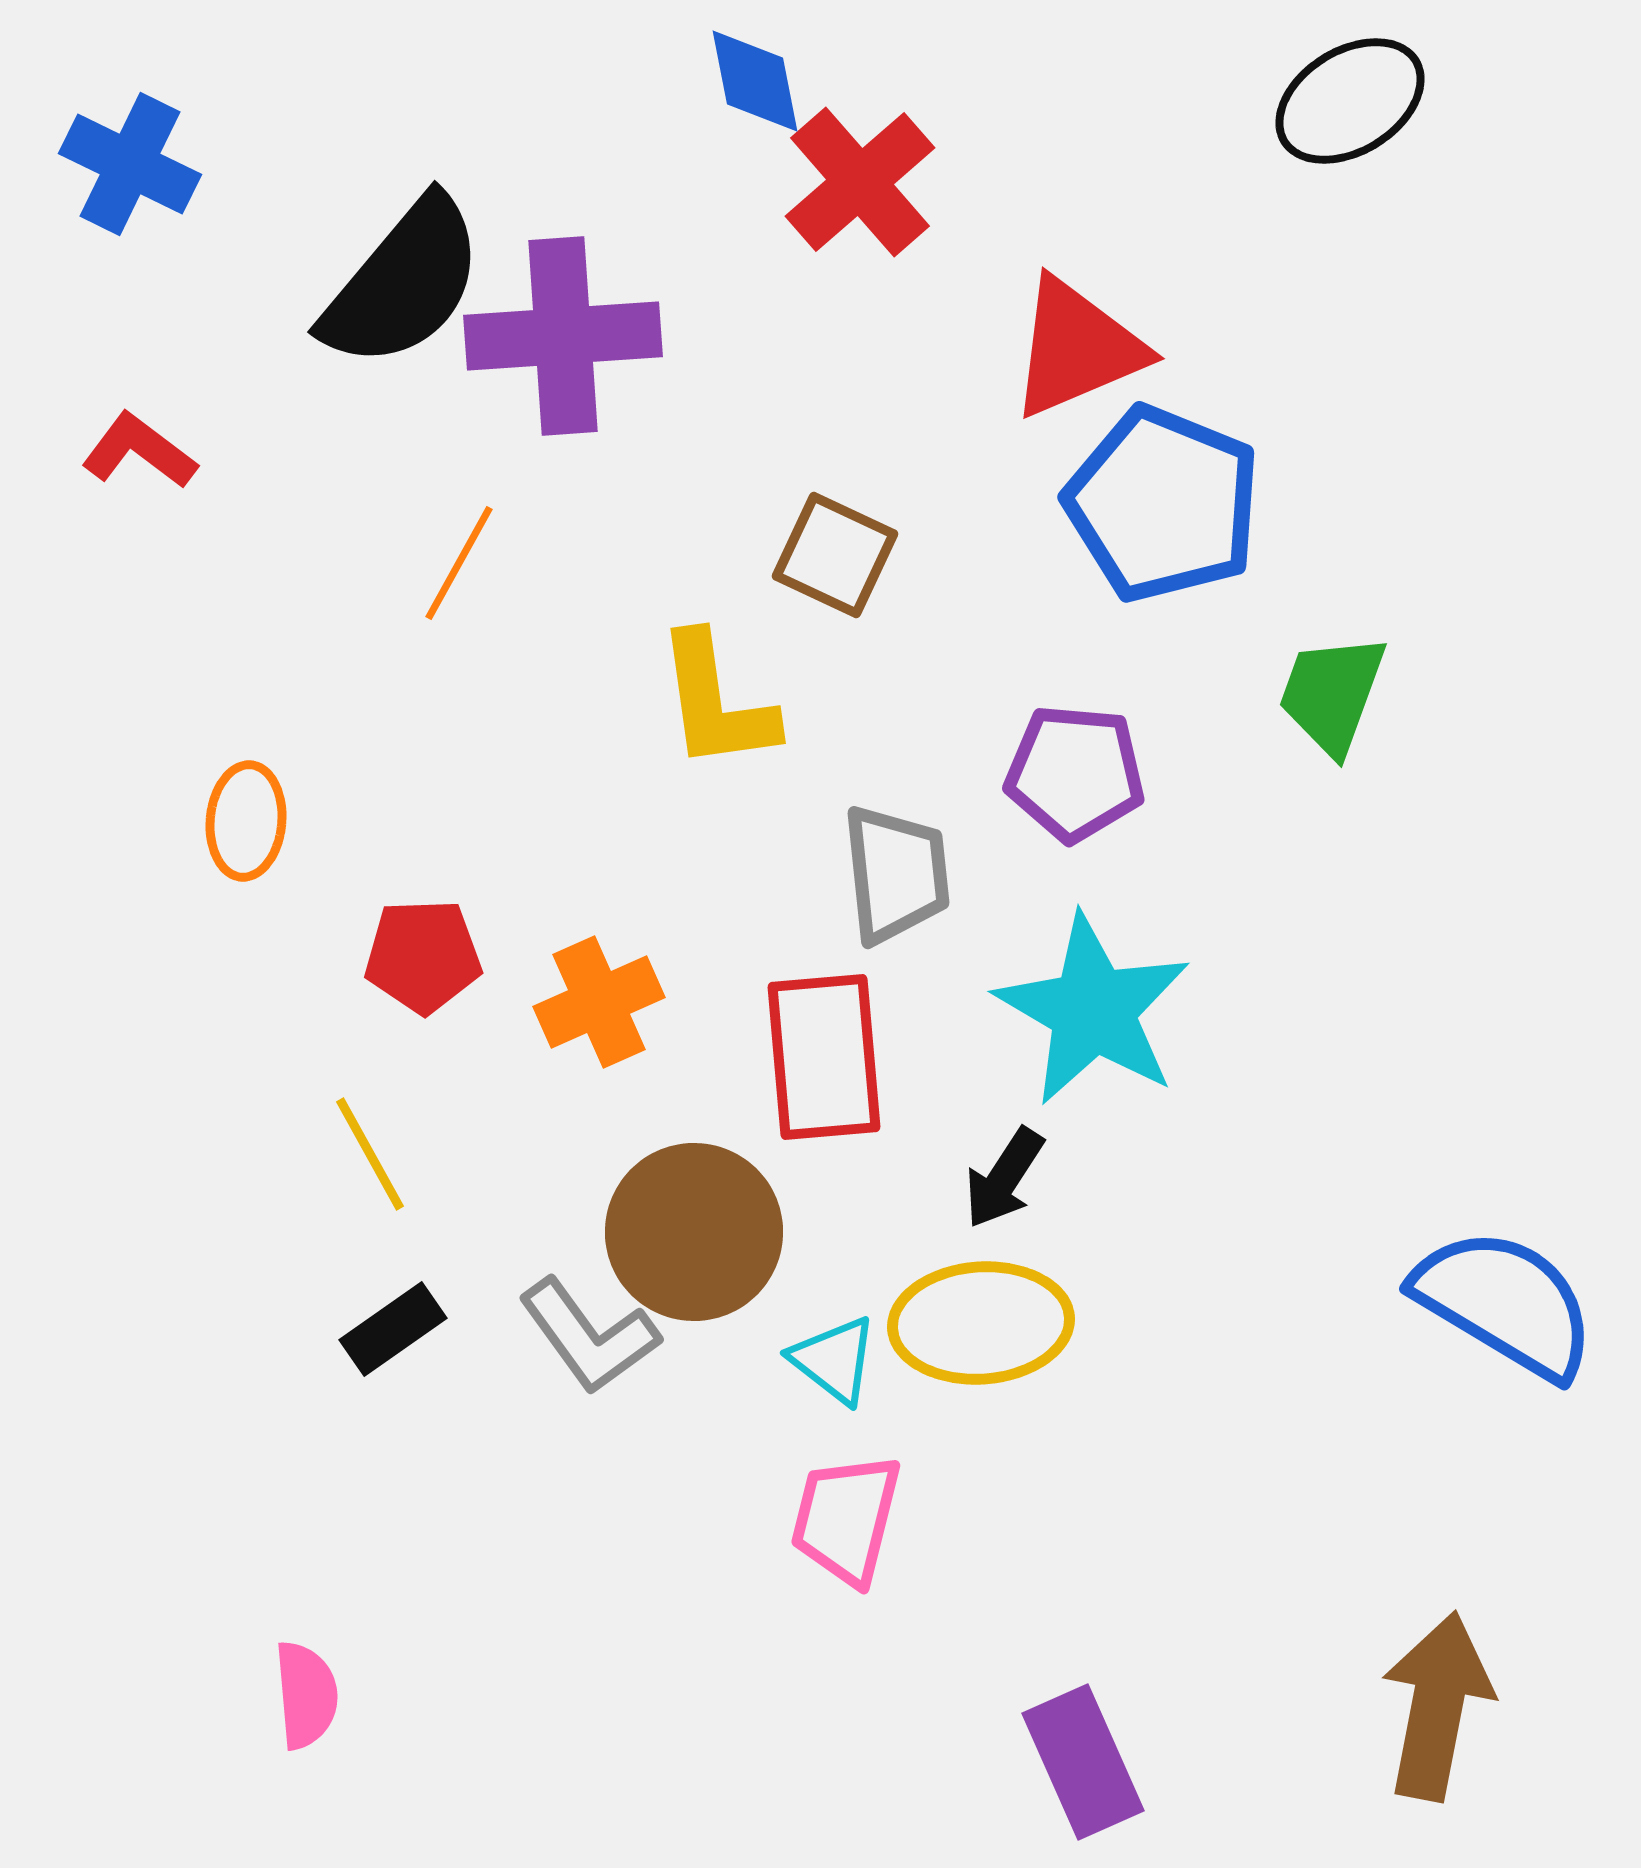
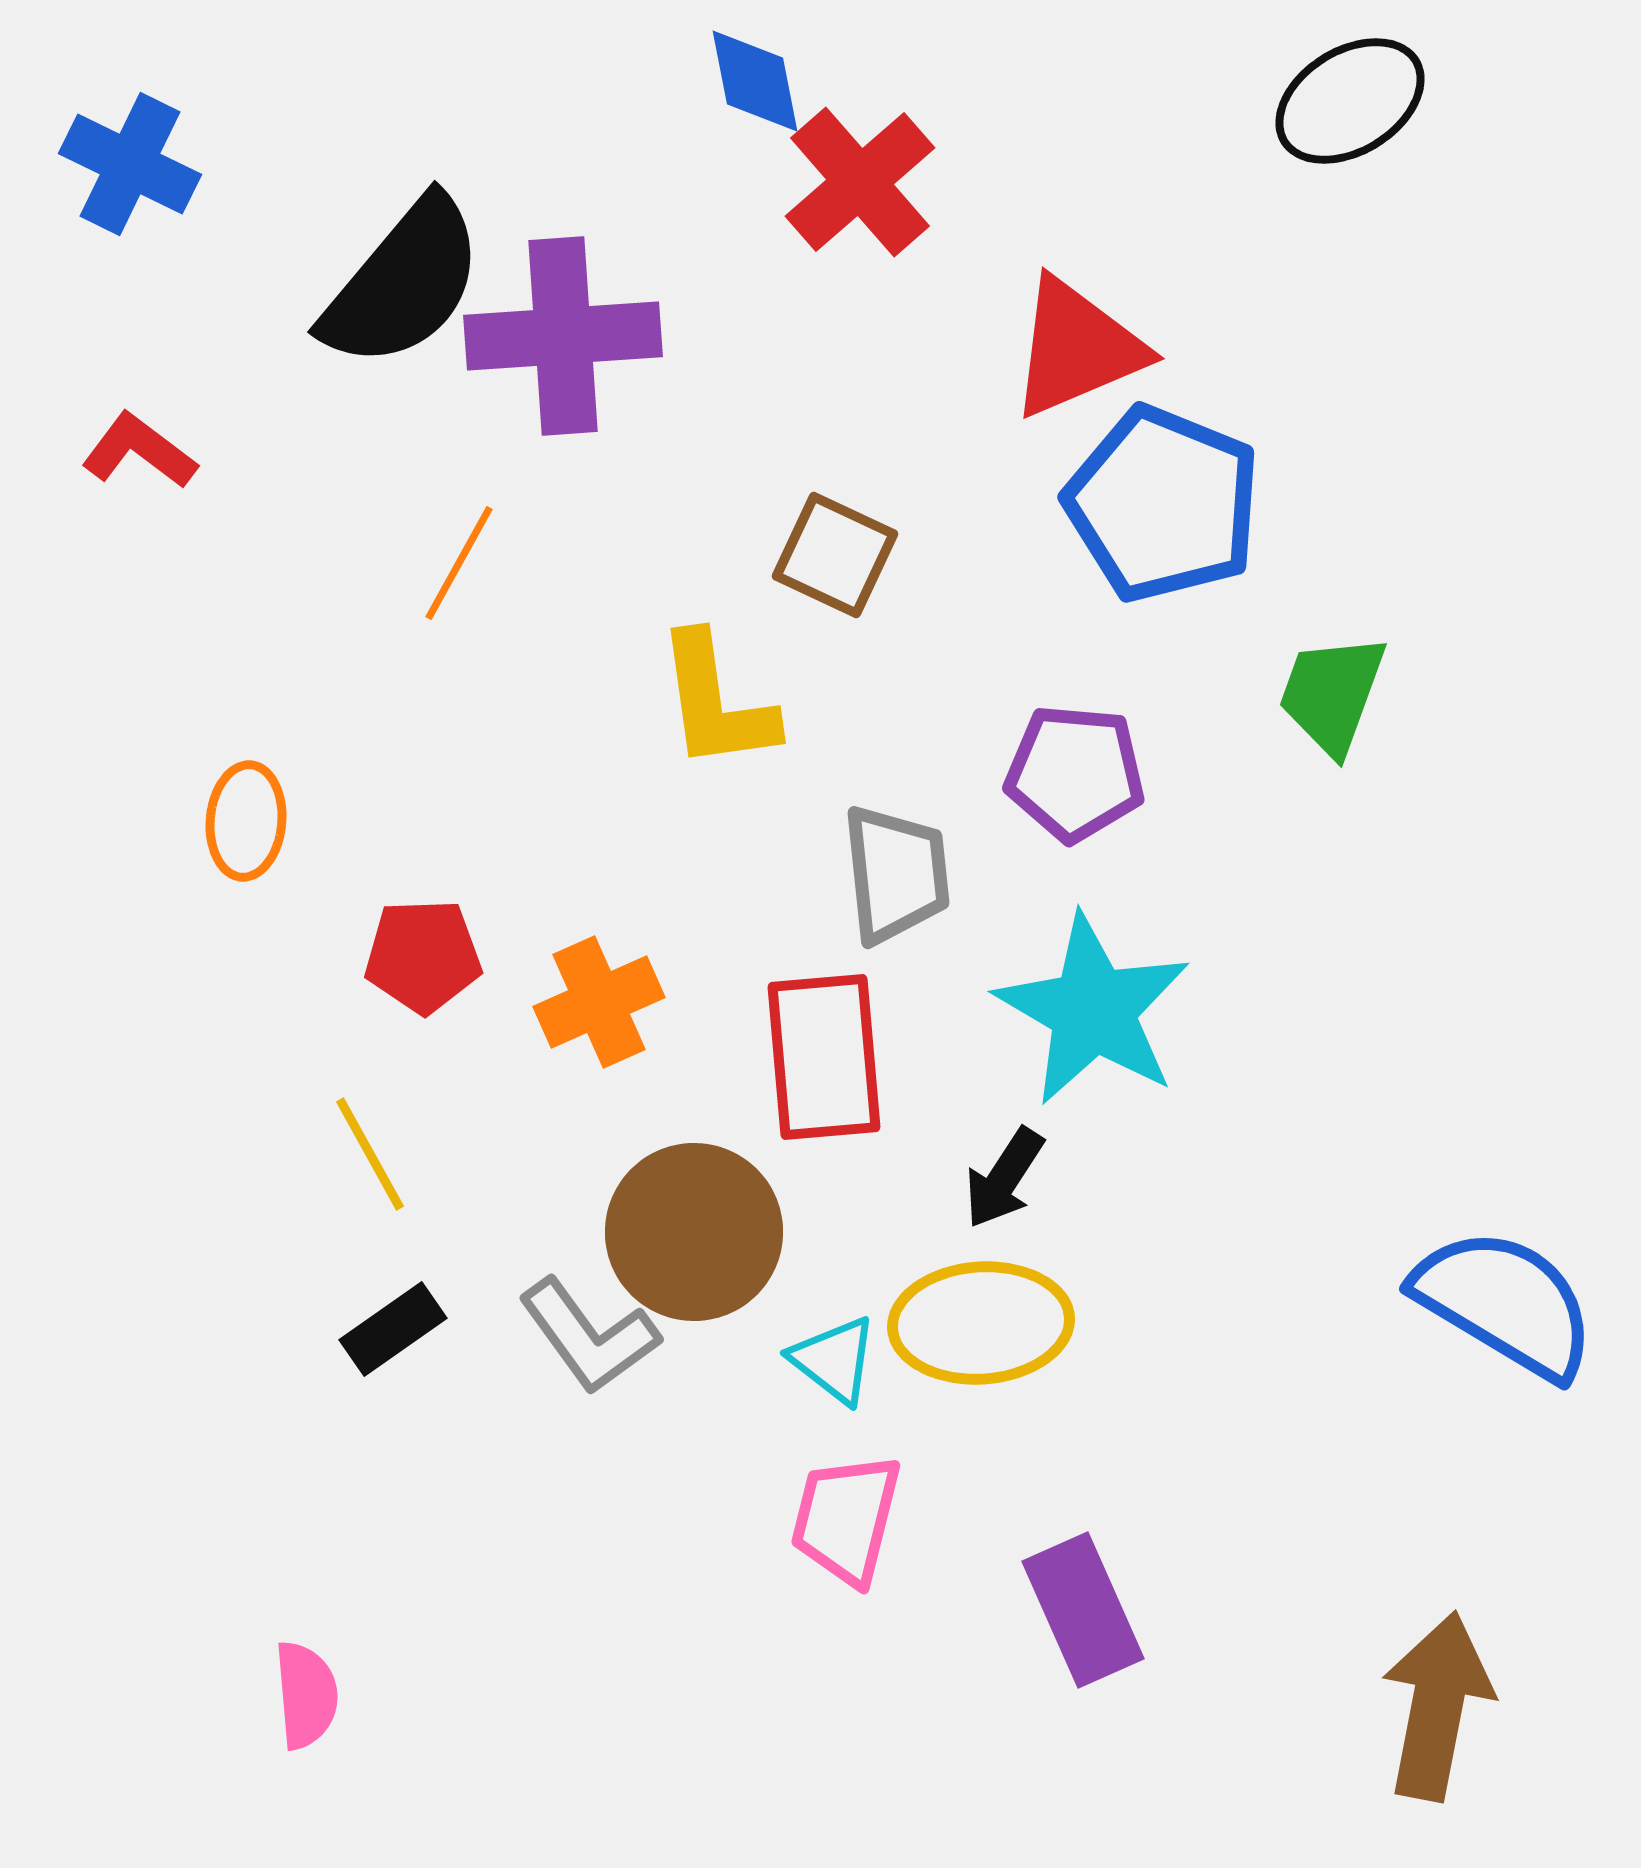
purple rectangle: moved 152 px up
